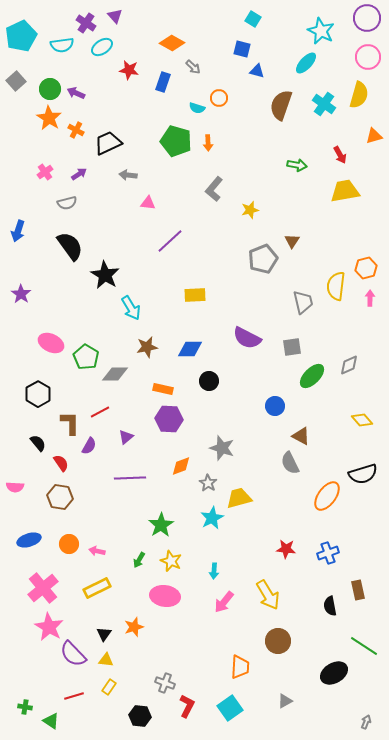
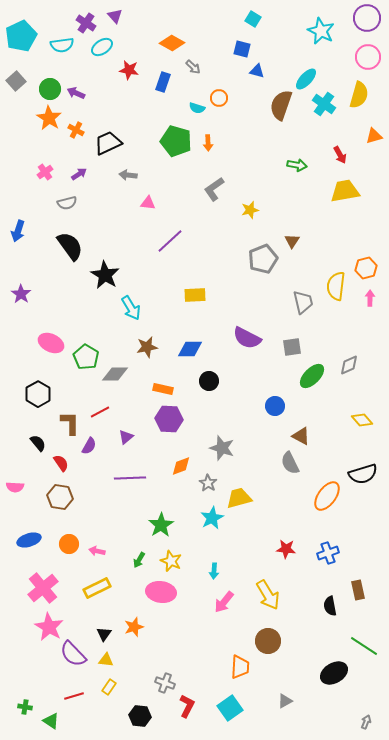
cyan ellipse at (306, 63): moved 16 px down
gray L-shape at (214, 189): rotated 15 degrees clockwise
pink ellipse at (165, 596): moved 4 px left, 4 px up
brown circle at (278, 641): moved 10 px left
